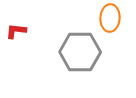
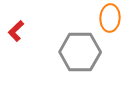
red L-shape: rotated 50 degrees counterclockwise
